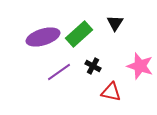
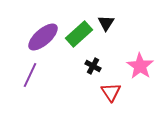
black triangle: moved 9 px left
purple ellipse: rotated 24 degrees counterclockwise
pink star: rotated 16 degrees clockwise
purple line: moved 29 px left, 3 px down; rotated 30 degrees counterclockwise
red triangle: rotated 45 degrees clockwise
